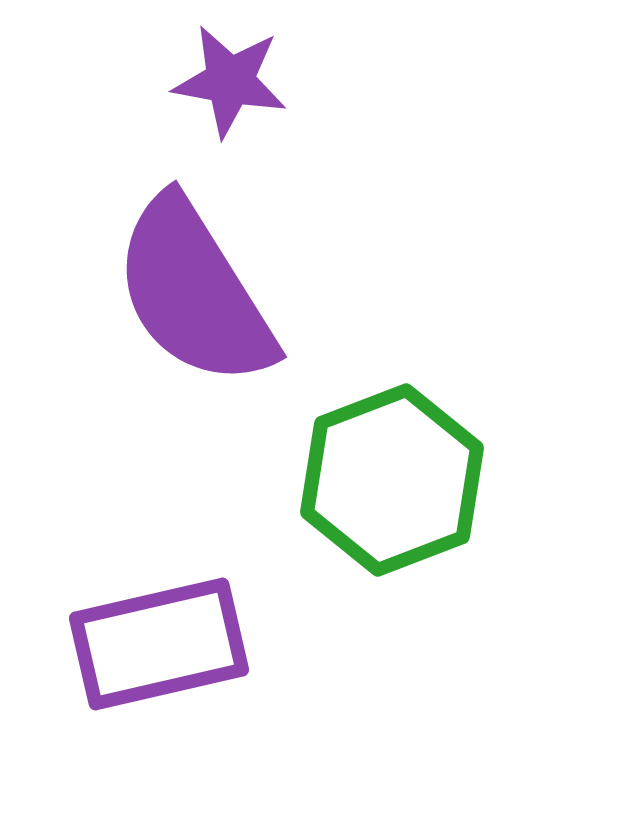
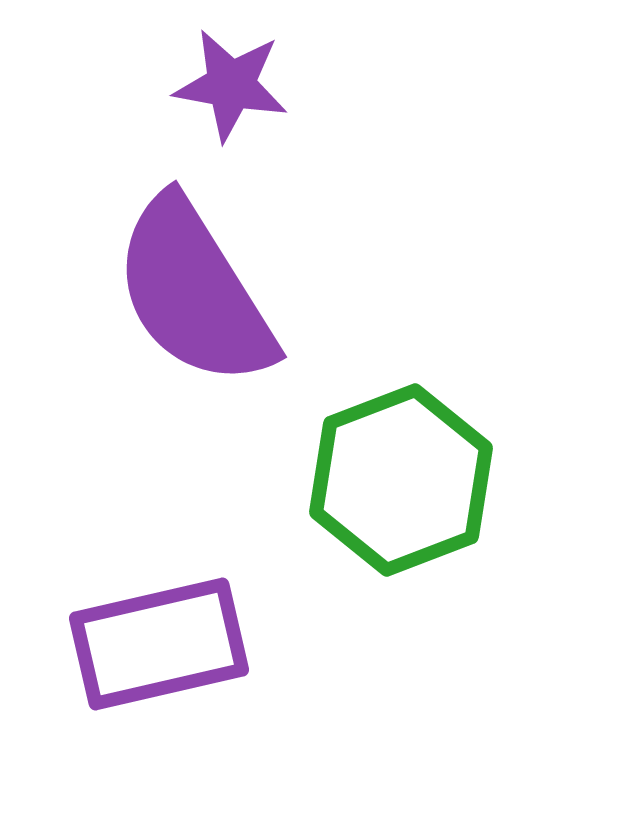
purple star: moved 1 px right, 4 px down
green hexagon: moved 9 px right
